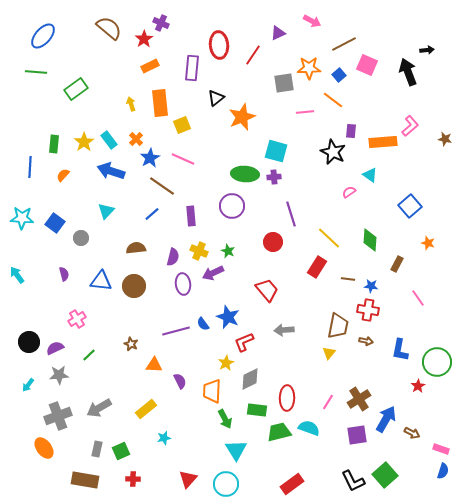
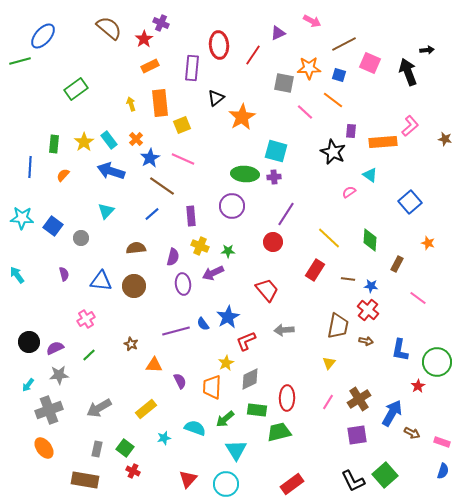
pink square at (367, 65): moved 3 px right, 2 px up
green line at (36, 72): moved 16 px left, 11 px up; rotated 20 degrees counterclockwise
blue square at (339, 75): rotated 32 degrees counterclockwise
gray square at (284, 83): rotated 20 degrees clockwise
pink line at (305, 112): rotated 48 degrees clockwise
orange star at (242, 117): rotated 8 degrees counterclockwise
blue square at (410, 206): moved 4 px up
purple line at (291, 214): moved 5 px left; rotated 50 degrees clockwise
blue square at (55, 223): moved 2 px left, 3 px down
yellow cross at (199, 251): moved 1 px right, 5 px up
green star at (228, 251): rotated 24 degrees counterclockwise
red rectangle at (317, 267): moved 2 px left, 3 px down
pink line at (418, 298): rotated 18 degrees counterclockwise
red cross at (368, 310): rotated 30 degrees clockwise
blue star at (228, 317): rotated 20 degrees clockwise
pink cross at (77, 319): moved 9 px right
red L-shape at (244, 342): moved 2 px right, 1 px up
yellow triangle at (329, 353): moved 10 px down
orange trapezoid at (212, 391): moved 4 px up
gray cross at (58, 416): moved 9 px left, 6 px up
green arrow at (225, 419): rotated 78 degrees clockwise
blue arrow at (386, 419): moved 6 px right, 6 px up
cyan semicircle at (309, 428): moved 114 px left
pink rectangle at (441, 449): moved 1 px right, 7 px up
green square at (121, 451): moved 4 px right, 3 px up; rotated 30 degrees counterclockwise
red cross at (133, 479): moved 8 px up; rotated 24 degrees clockwise
